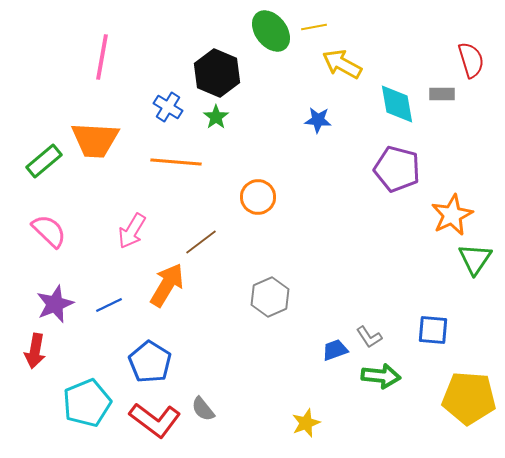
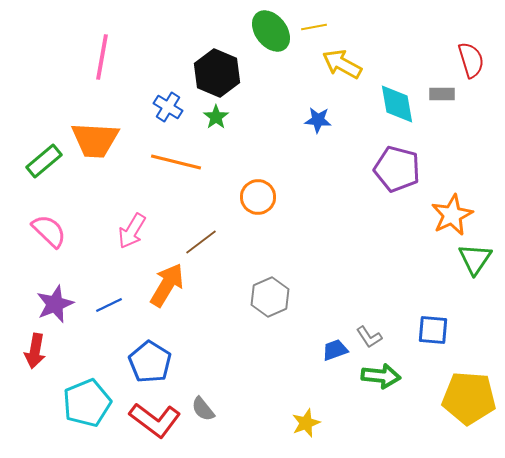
orange line: rotated 9 degrees clockwise
